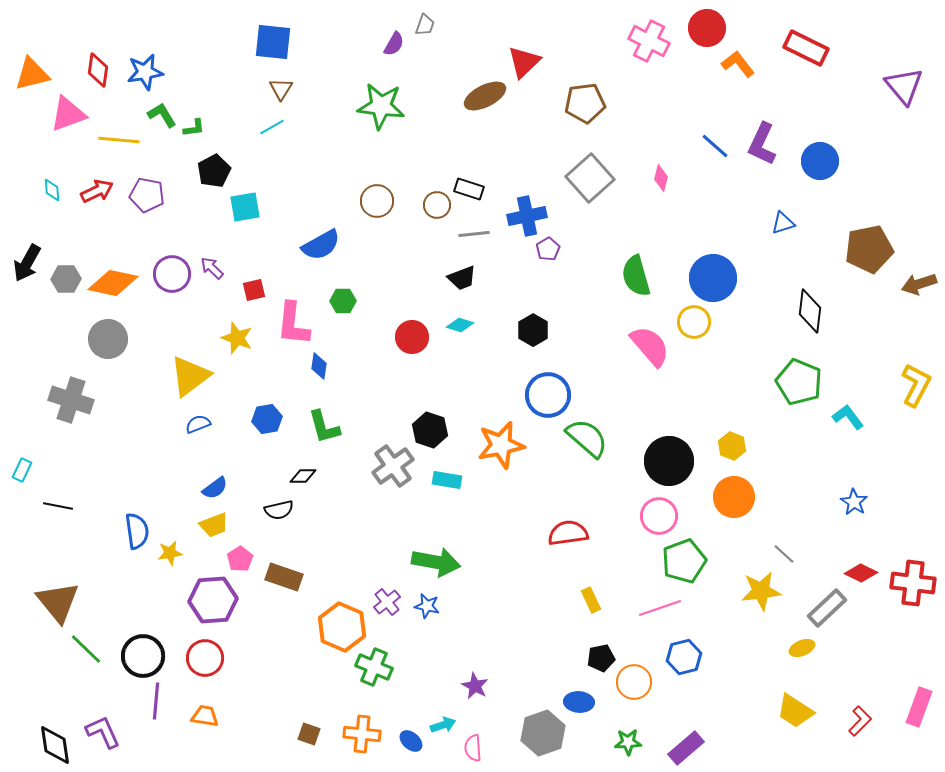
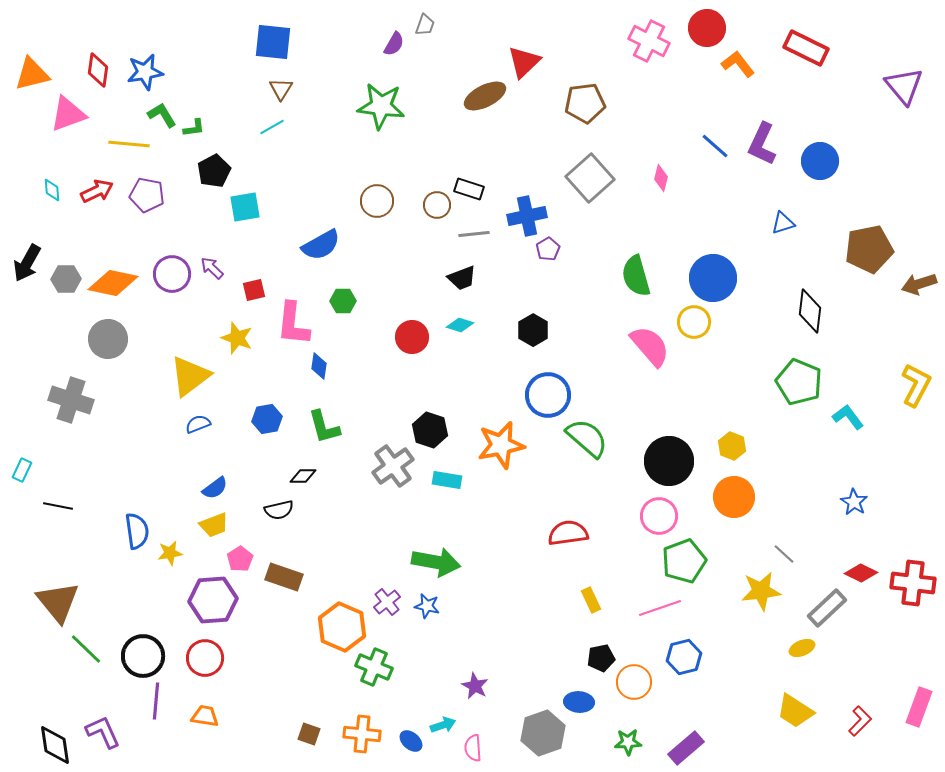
yellow line at (119, 140): moved 10 px right, 4 px down
